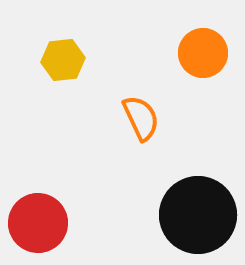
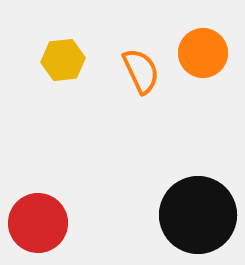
orange semicircle: moved 47 px up
